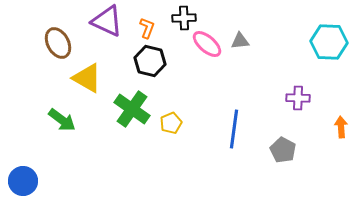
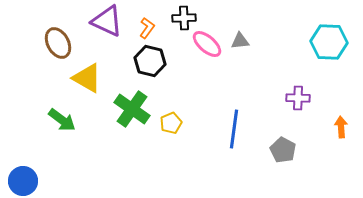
orange L-shape: rotated 15 degrees clockwise
